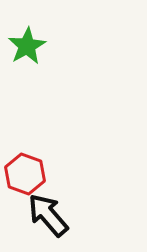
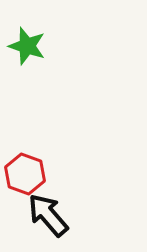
green star: rotated 24 degrees counterclockwise
